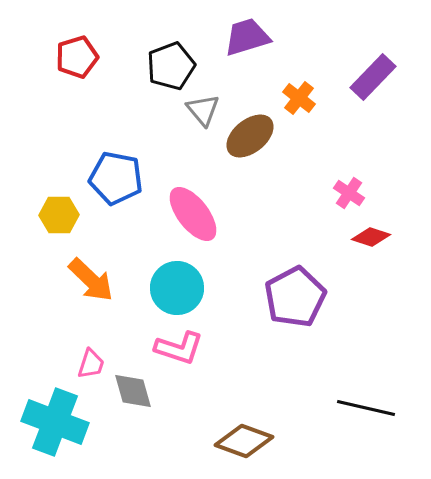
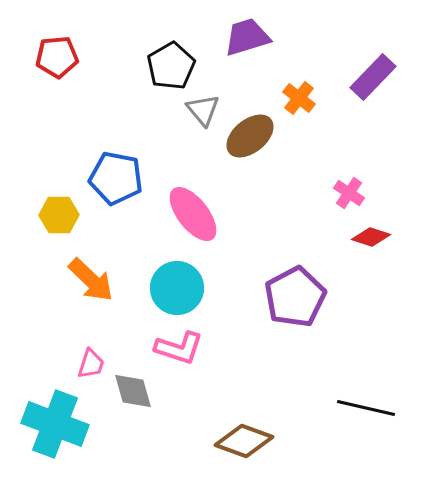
red pentagon: moved 20 px left; rotated 12 degrees clockwise
black pentagon: rotated 9 degrees counterclockwise
cyan cross: moved 2 px down
